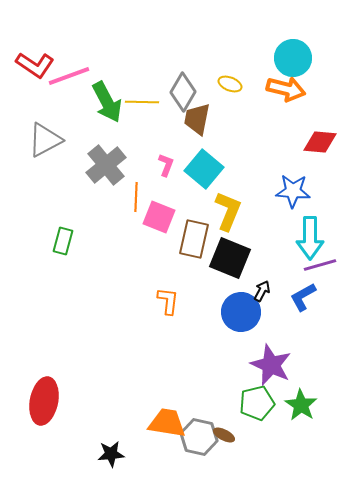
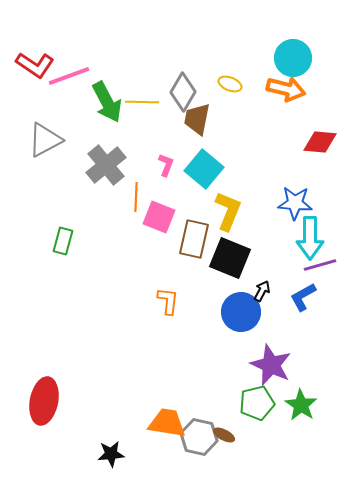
blue star: moved 2 px right, 12 px down
